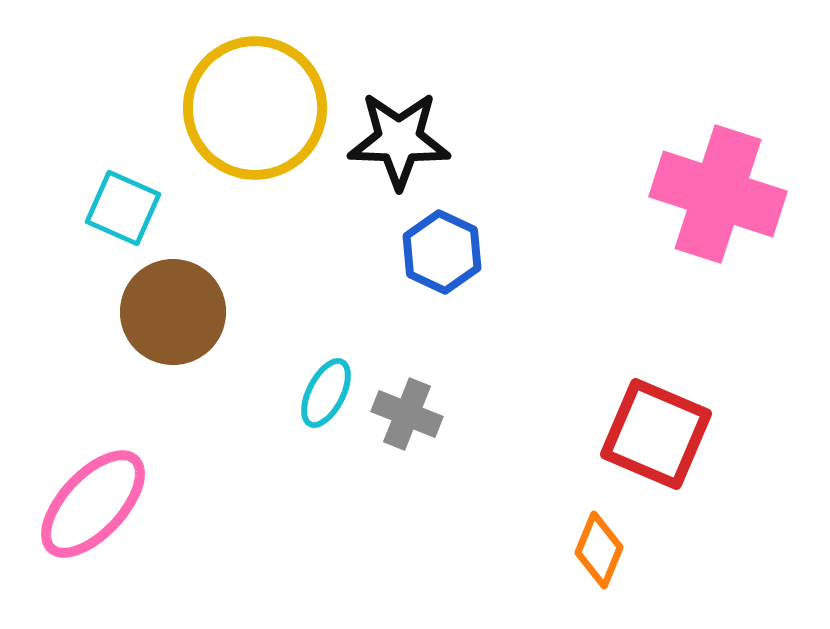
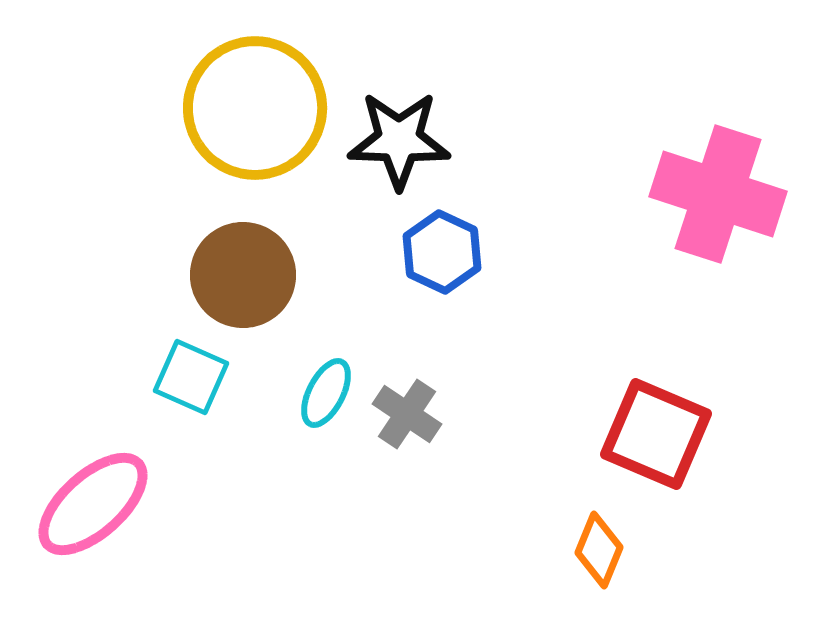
cyan square: moved 68 px right, 169 px down
brown circle: moved 70 px right, 37 px up
gray cross: rotated 12 degrees clockwise
pink ellipse: rotated 5 degrees clockwise
